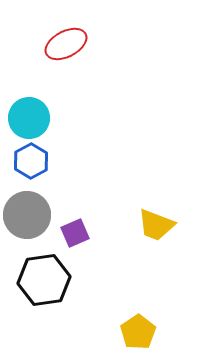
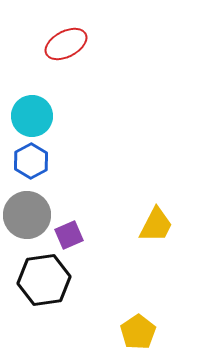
cyan circle: moved 3 px right, 2 px up
yellow trapezoid: rotated 84 degrees counterclockwise
purple square: moved 6 px left, 2 px down
